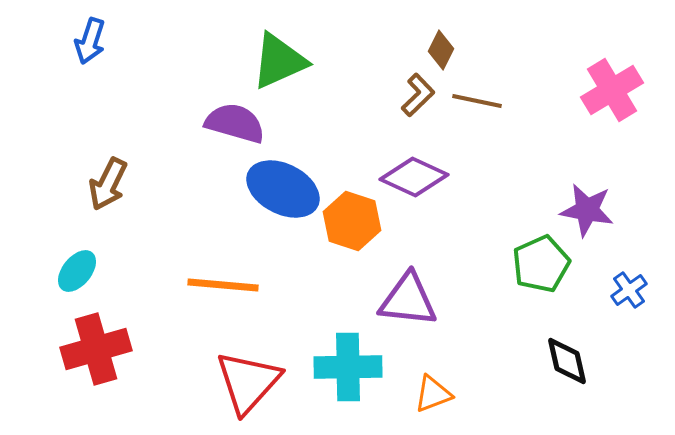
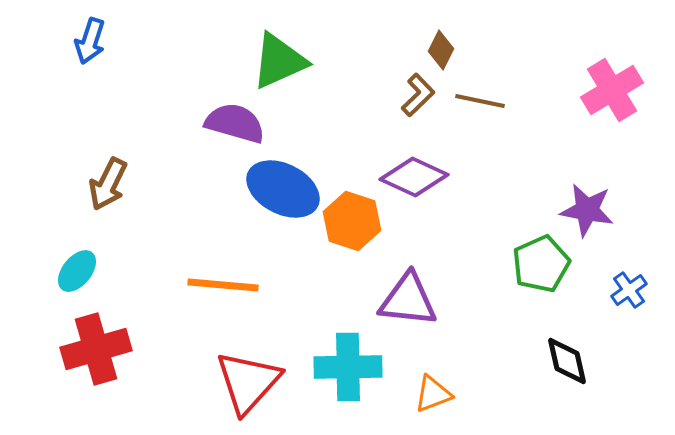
brown line: moved 3 px right
